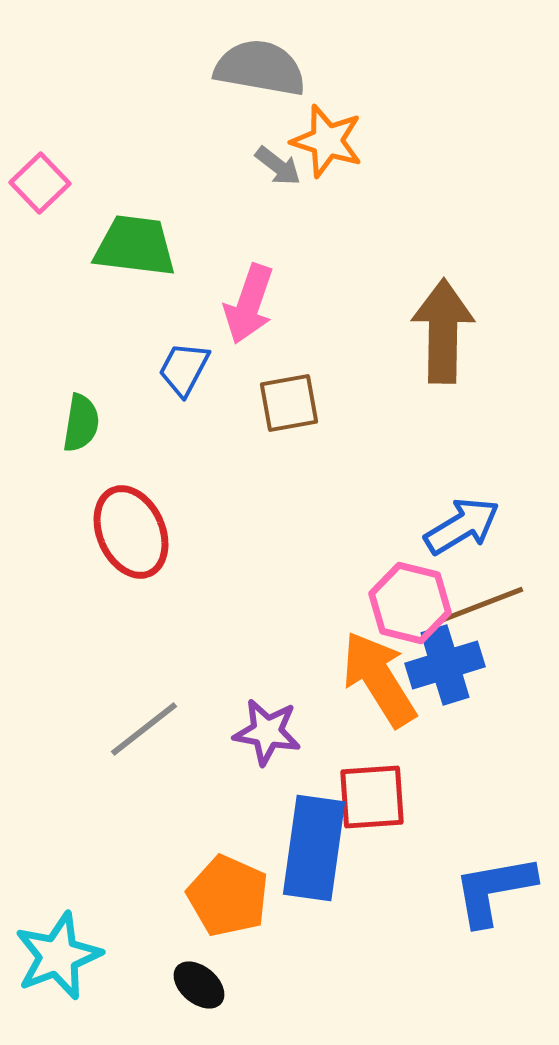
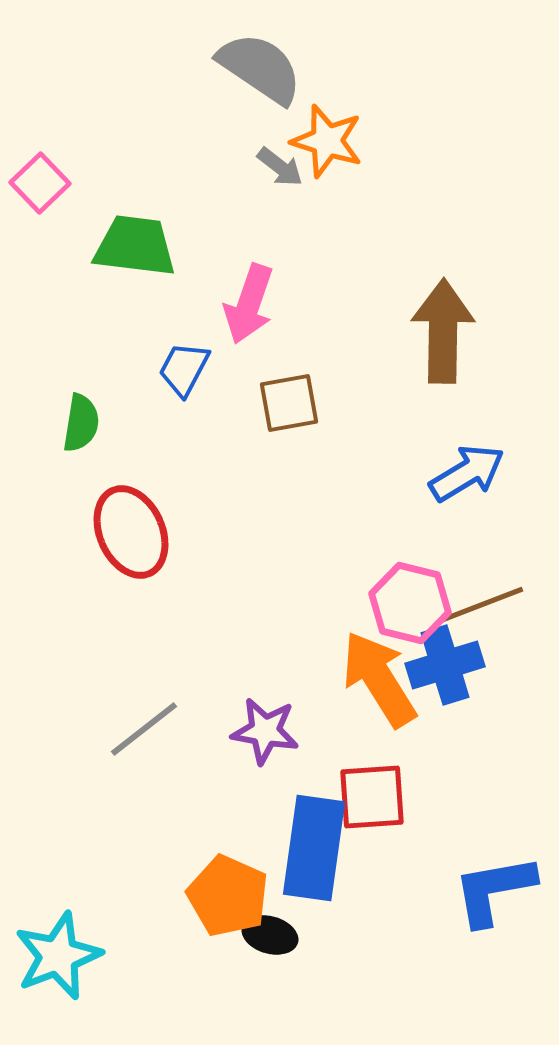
gray semicircle: rotated 24 degrees clockwise
gray arrow: moved 2 px right, 1 px down
blue arrow: moved 5 px right, 53 px up
purple star: moved 2 px left, 1 px up
black ellipse: moved 71 px right, 50 px up; rotated 24 degrees counterclockwise
